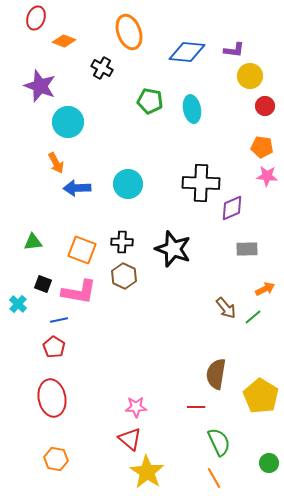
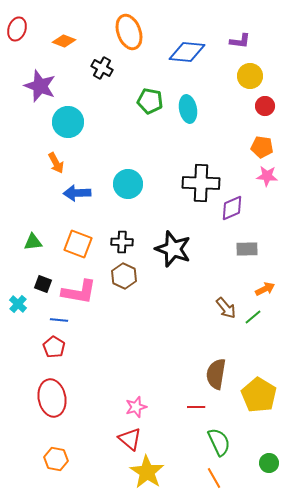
red ellipse at (36, 18): moved 19 px left, 11 px down
purple L-shape at (234, 50): moved 6 px right, 9 px up
cyan ellipse at (192, 109): moved 4 px left
blue arrow at (77, 188): moved 5 px down
orange square at (82, 250): moved 4 px left, 6 px up
blue line at (59, 320): rotated 18 degrees clockwise
yellow pentagon at (261, 396): moved 2 px left, 1 px up
pink star at (136, 407): rotated 15 degrees counterclockwise
